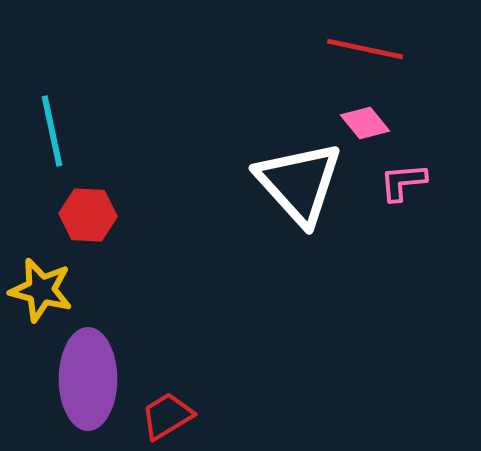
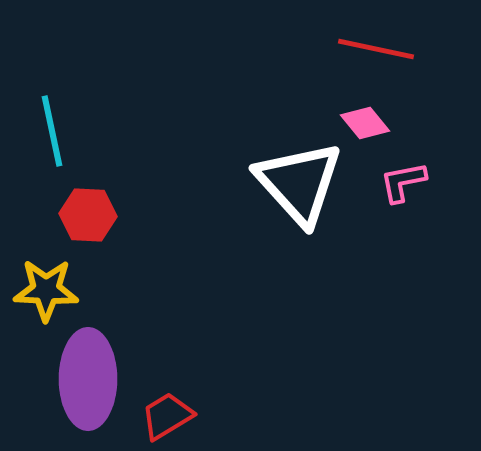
red line: moved 11 px right
pink L-shape: rotated 6 degrees counterclockwise
yellow star: moved 5 px right; rotated 12 degrees counterclockwise
